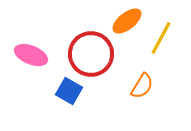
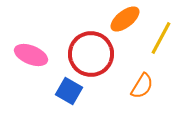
orange ellipse: moved 2 px left, 2 px up
